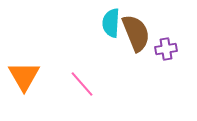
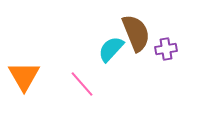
cyan semicircle: moved 26 px down; rotated 40 degrees clockwise
